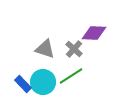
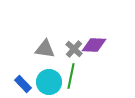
purple diamond: moved 12 px down
gray triangle: rotated 10 degrees counterclockwise
green line: rotated 45 degrees counterclockwise
cyan circle: moved 6 px right
